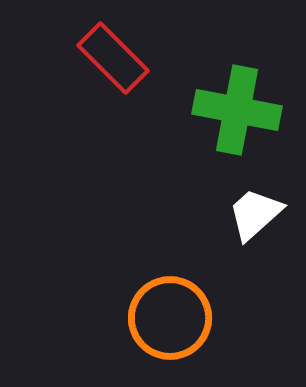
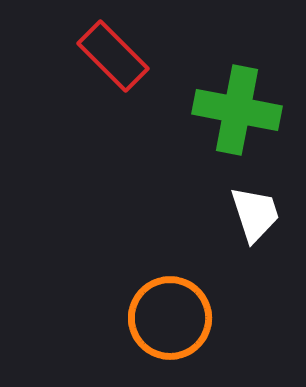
red rectangle: moved 2 px up
white trapezoid: rotated 114 degrees clockwise
